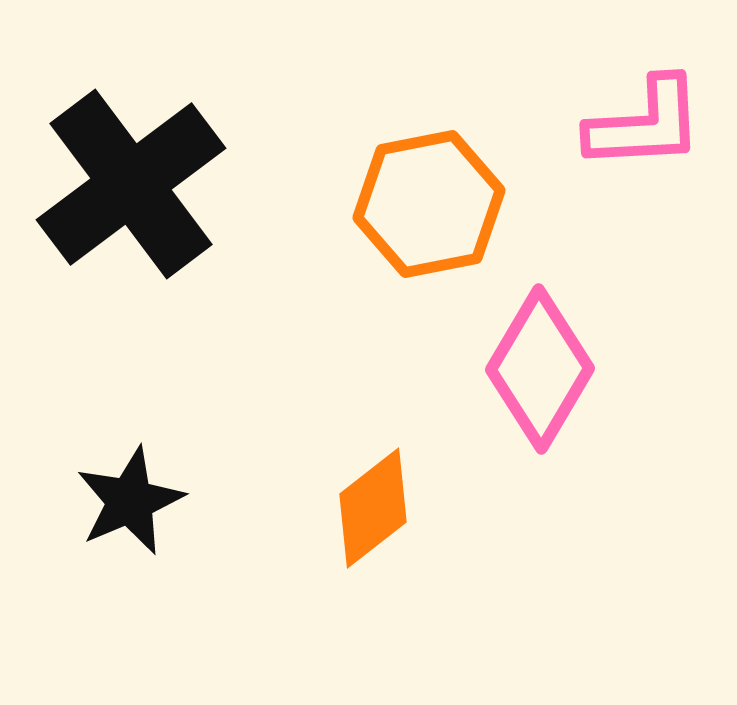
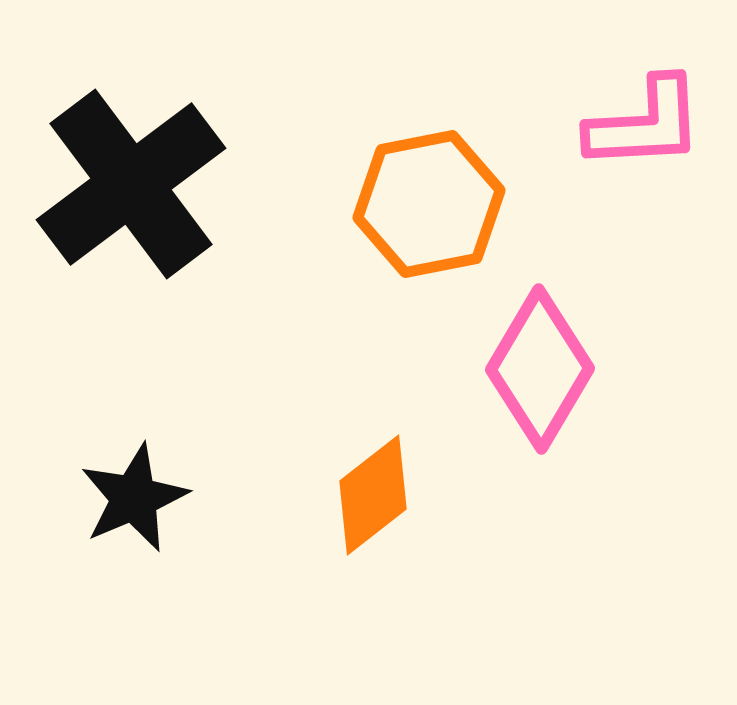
black star: moved 4 px right, 3 px up
orange diamond: moved 13 px up
